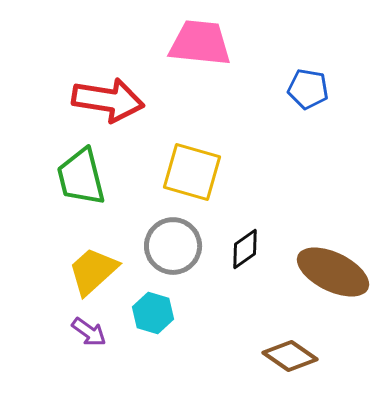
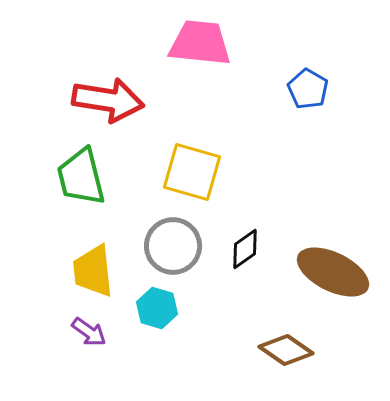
blue pentagon: rotated 21 degrees clockwise
yellow trapezoid: rotated 54 degrees counterclockwise
cyan hexagon: moved 4 px right, 5 px up
brown diamond: moved 4 px left, 6 px up
